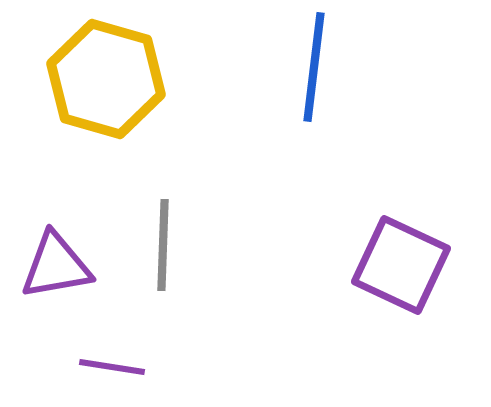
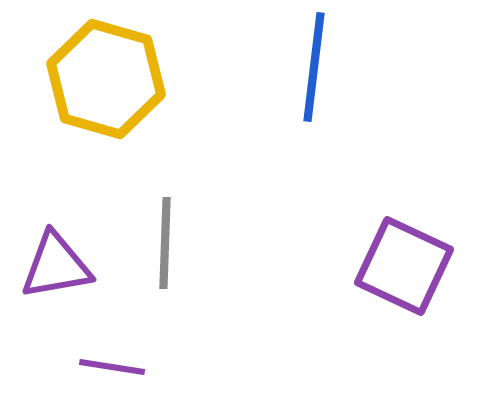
gray line: moved 2 px right, 2 px up
purple square: moved 3 px right, 1 px down
